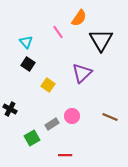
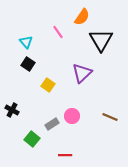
orange semicircle: moved 3 px right, 1 px up
black cross: moved 2 px right, 1 px down
green square: moved 1 px down; rotated 21 degrees counterclockwise
